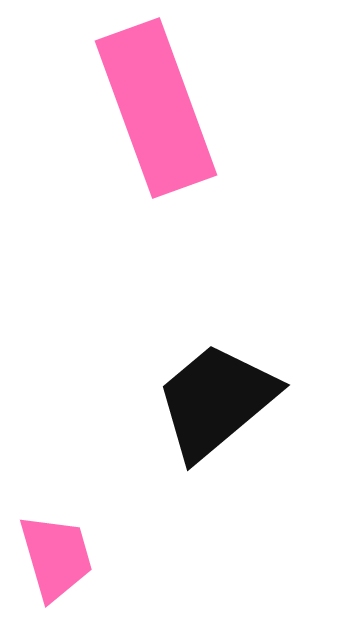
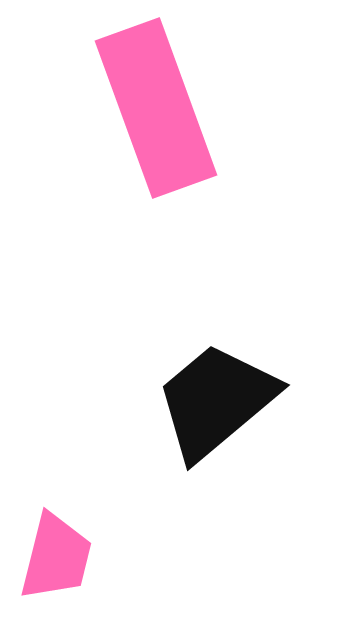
pink trapezoid: rotated 30 degrees clockwise
